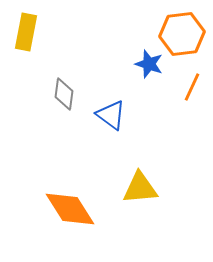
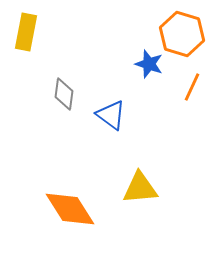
orange hexagon: rotated 24 degrees clockwise
